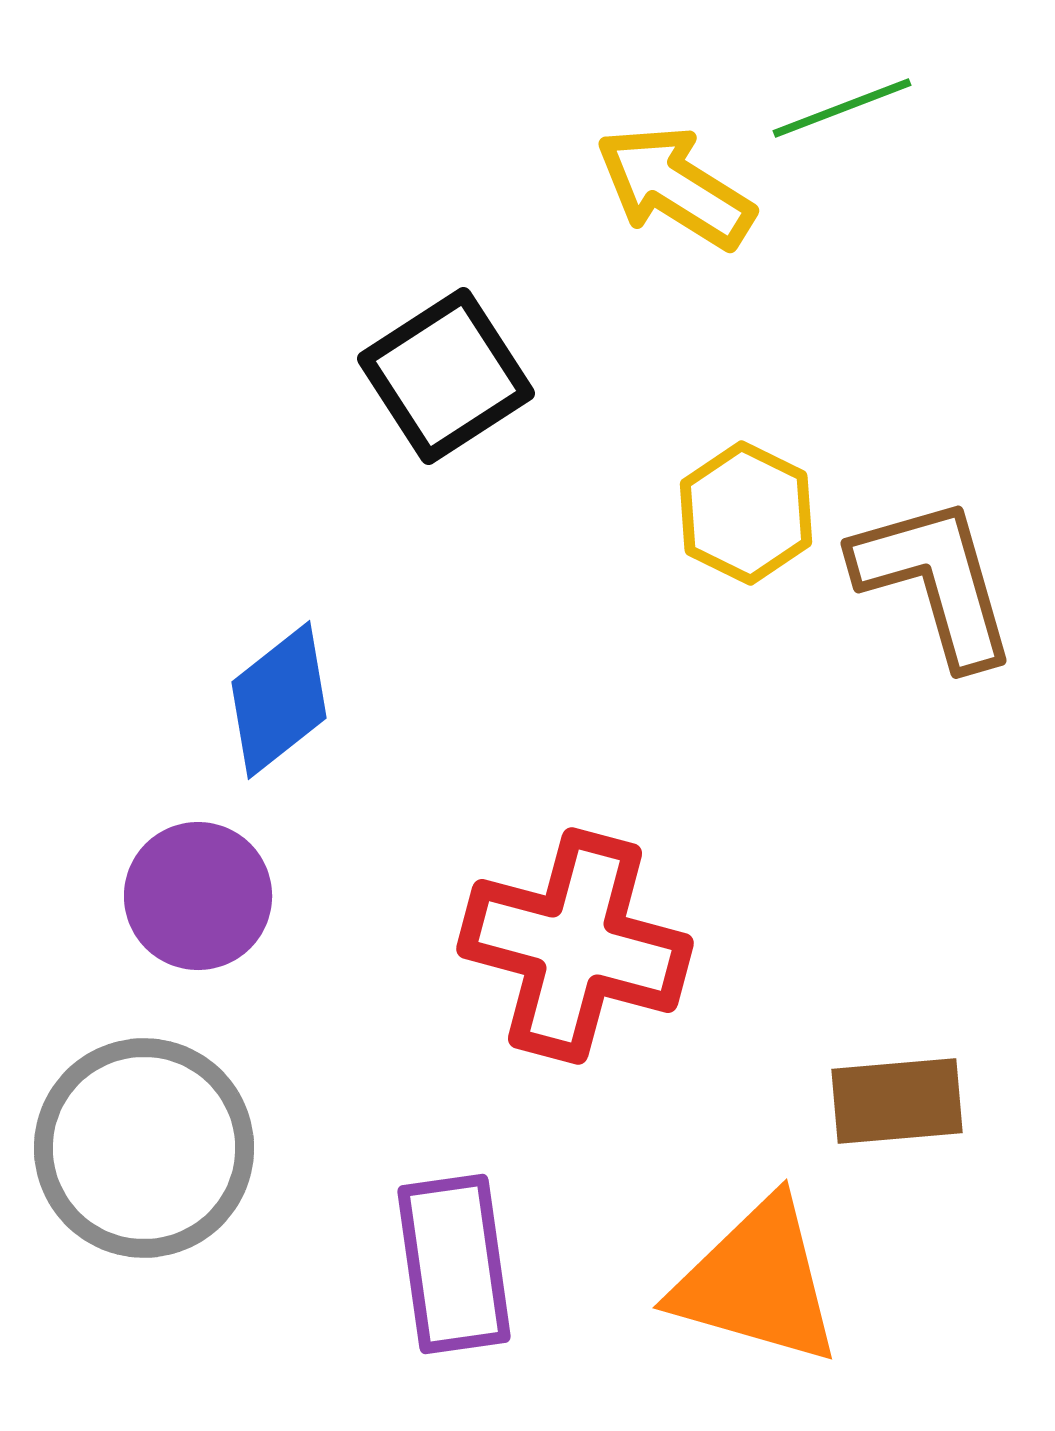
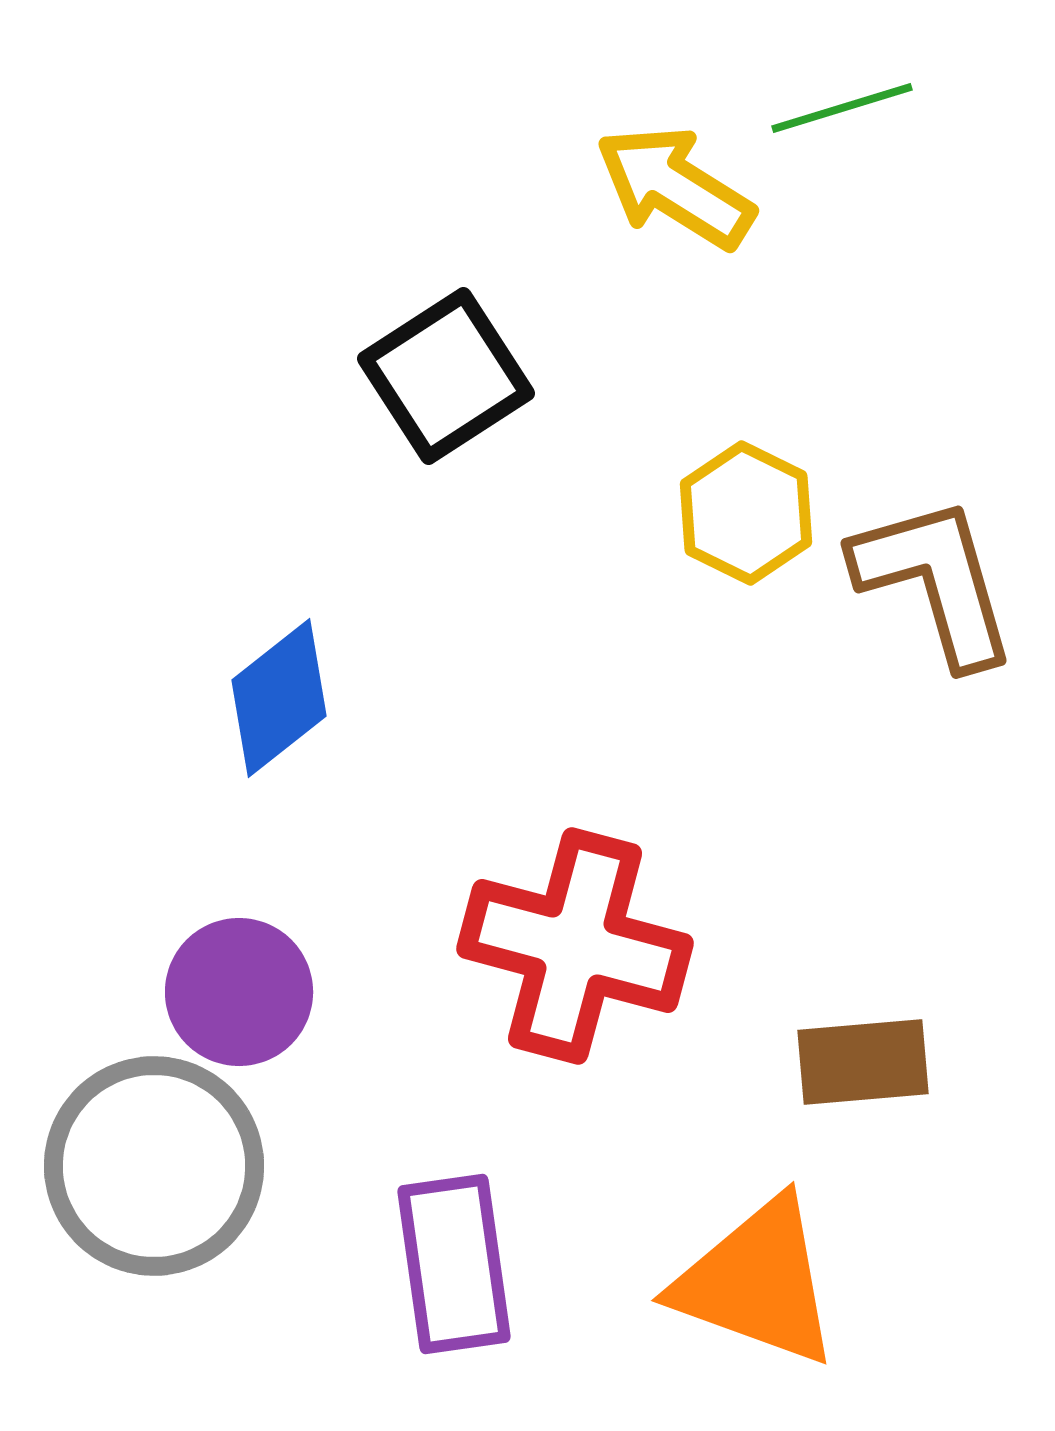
green line: rotated 4 degrees clockwise
blue diamond: moved 2 px up
purple circle: moved 41 px right, 96 px down
brown rectangle: moved 34 px left, 39 px up
gray circle: moved 10 px right, 18 px down
orange triangle: rotated 4 degrees clockwise
